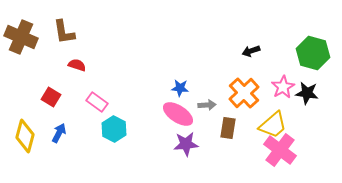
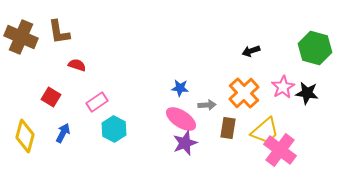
brown L-shape: moved 5 px left
green hexagon: moved 2 px right, 5 px up
pink rectangle: rotated 70 degrees counterclockwise
pink ellipse: moved 3 px right, 5 px down
yellow trapezoid: moved 8 px left, 6 px down
blue arrow: moved 4 px right
purple star: moved 1 px left, 1 px up; rotated 15 degrees counterclockwise
